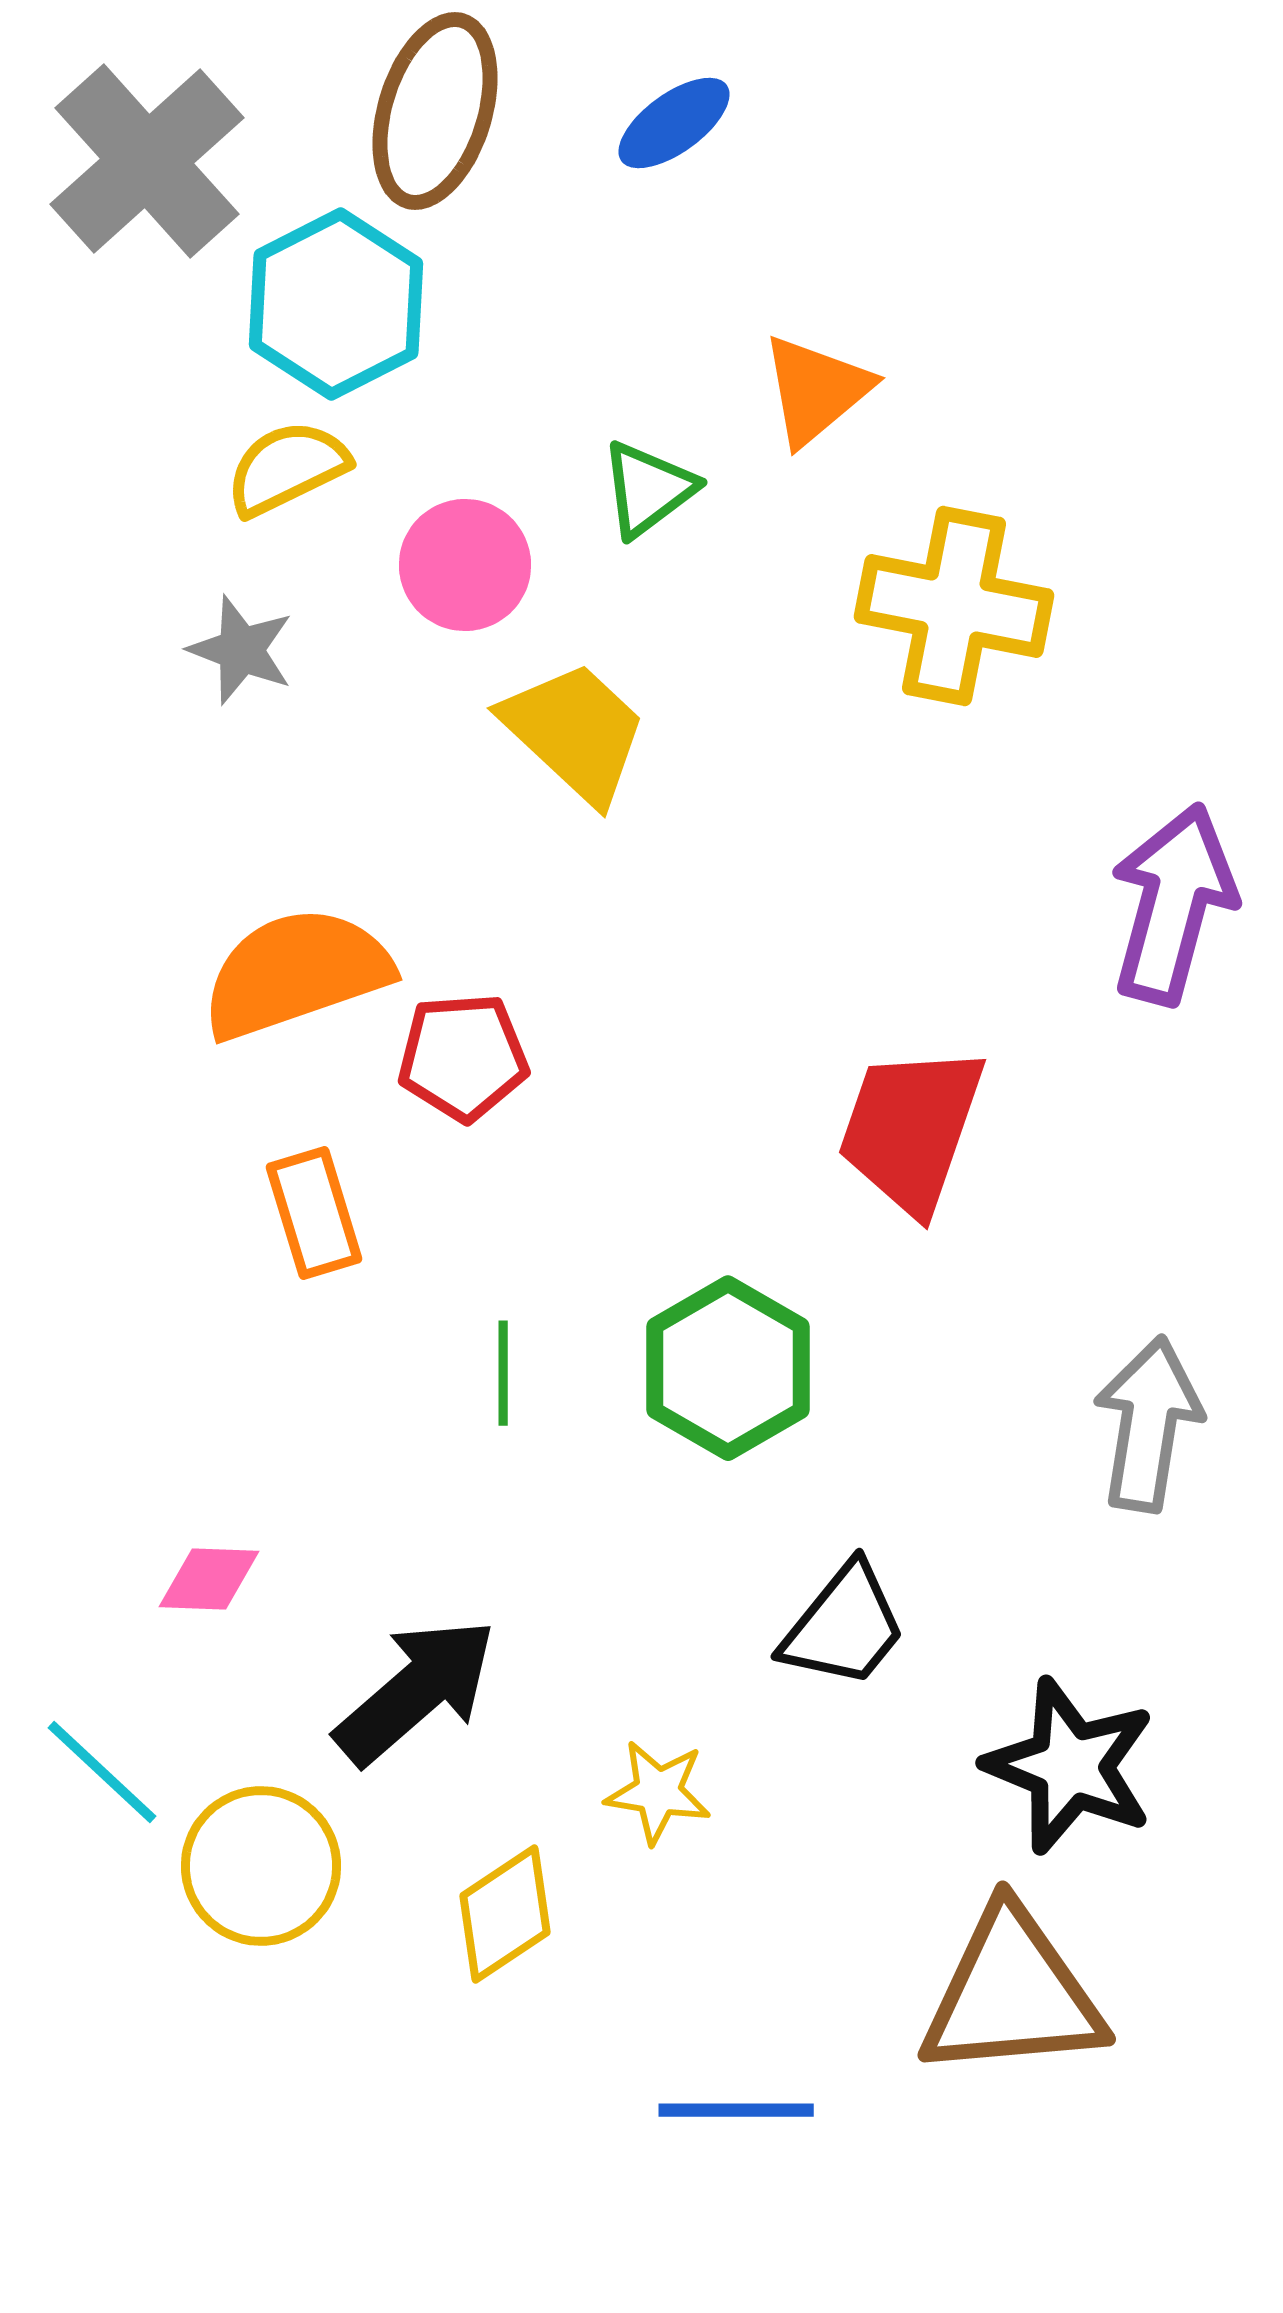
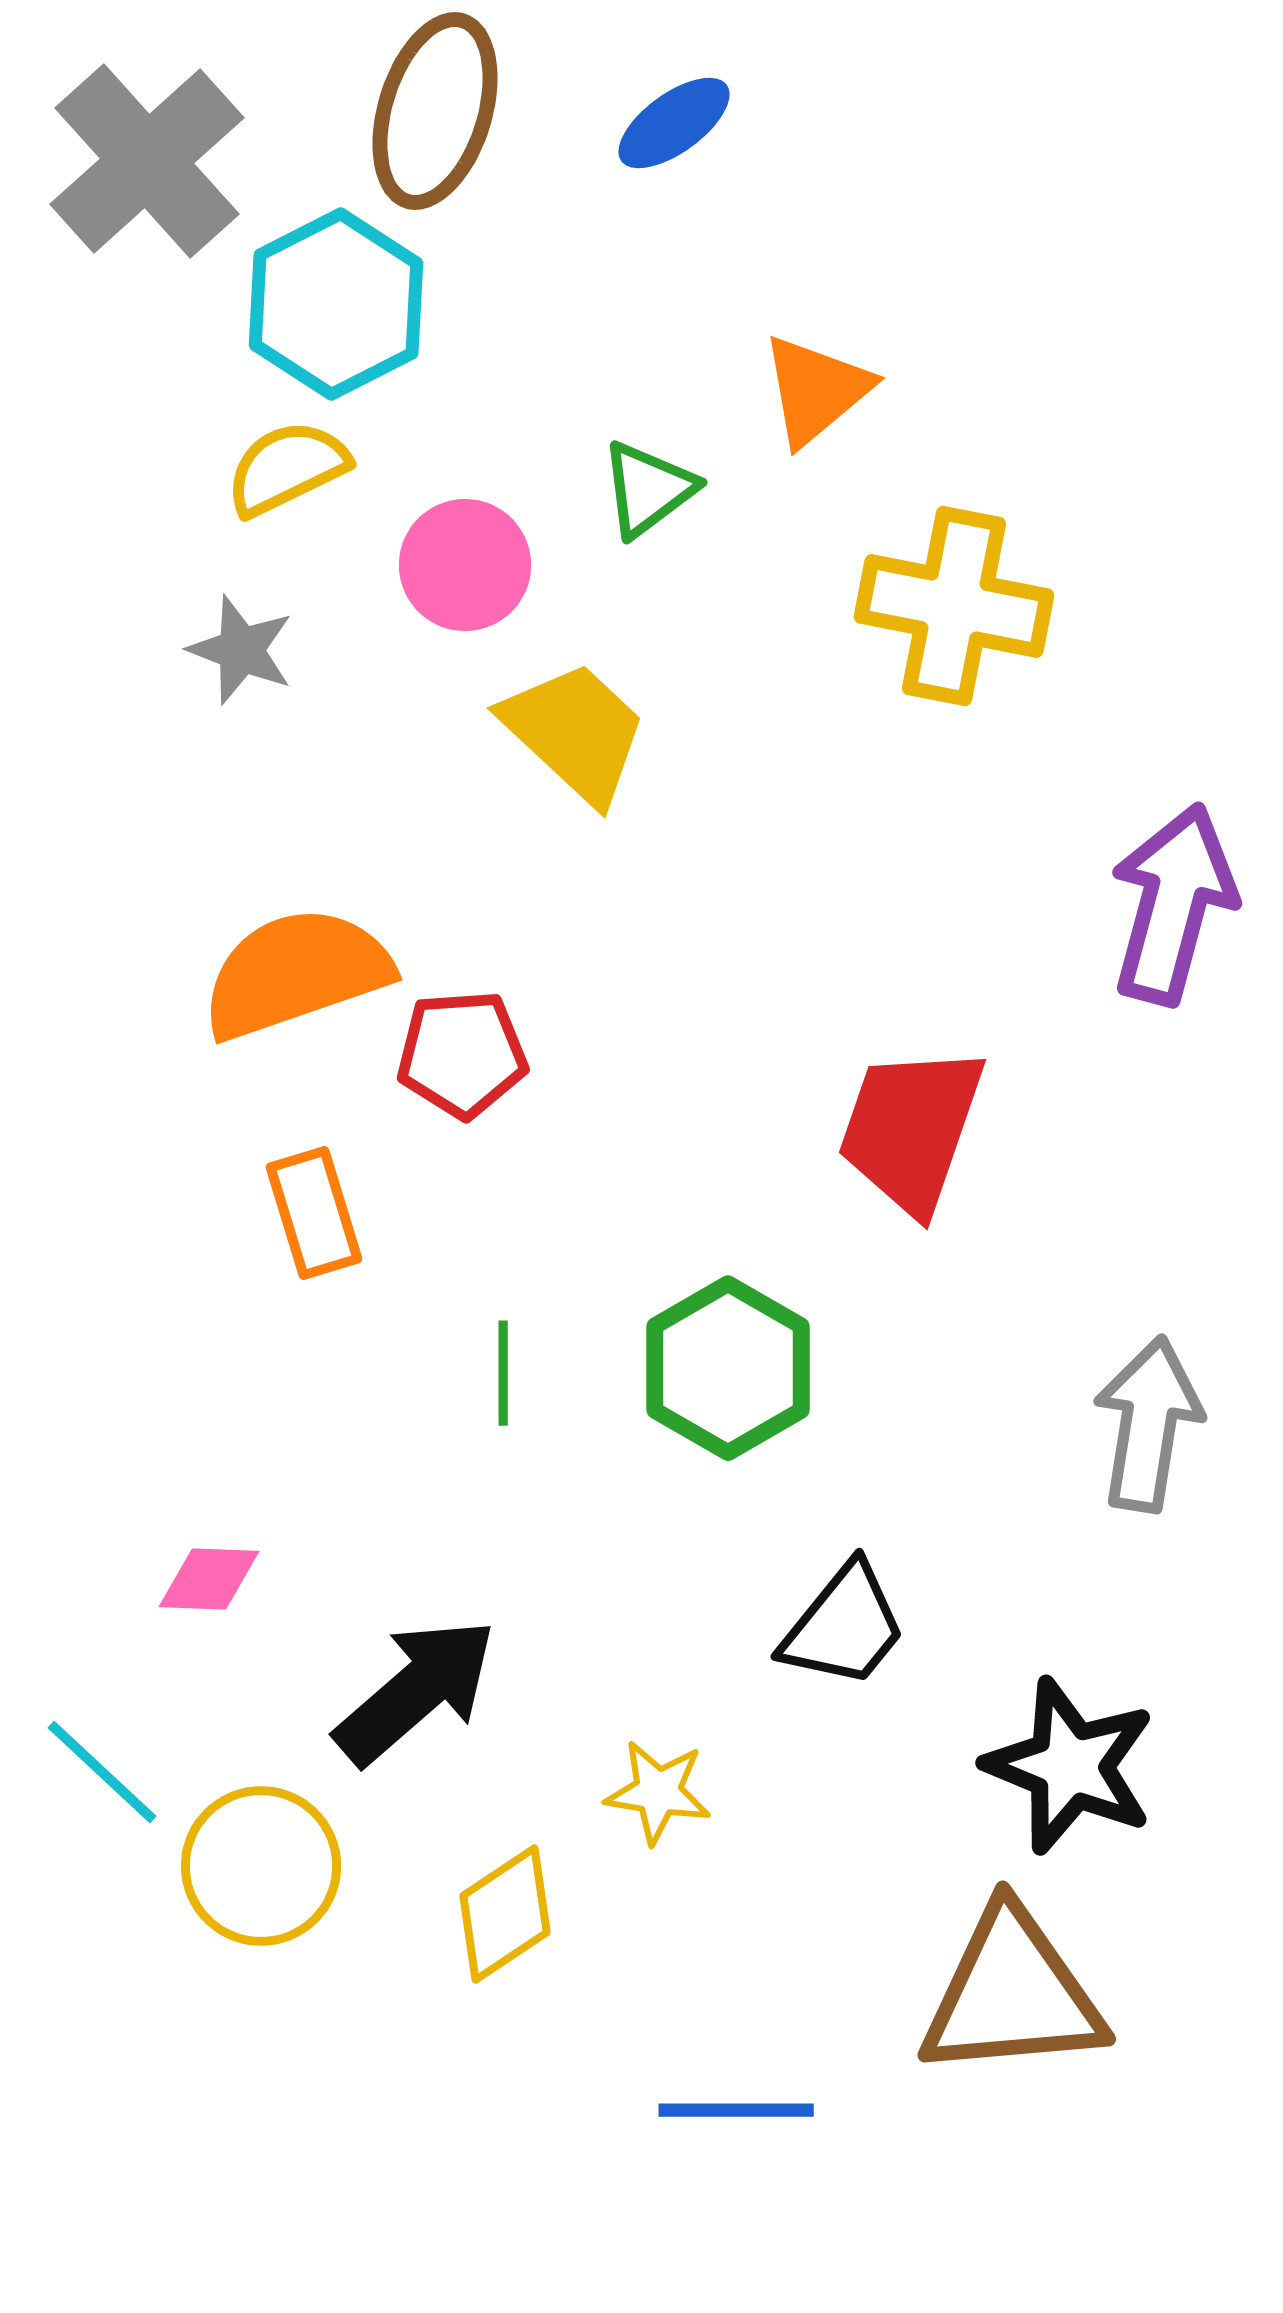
red pentagon: moved 1 px left, 3 px up
